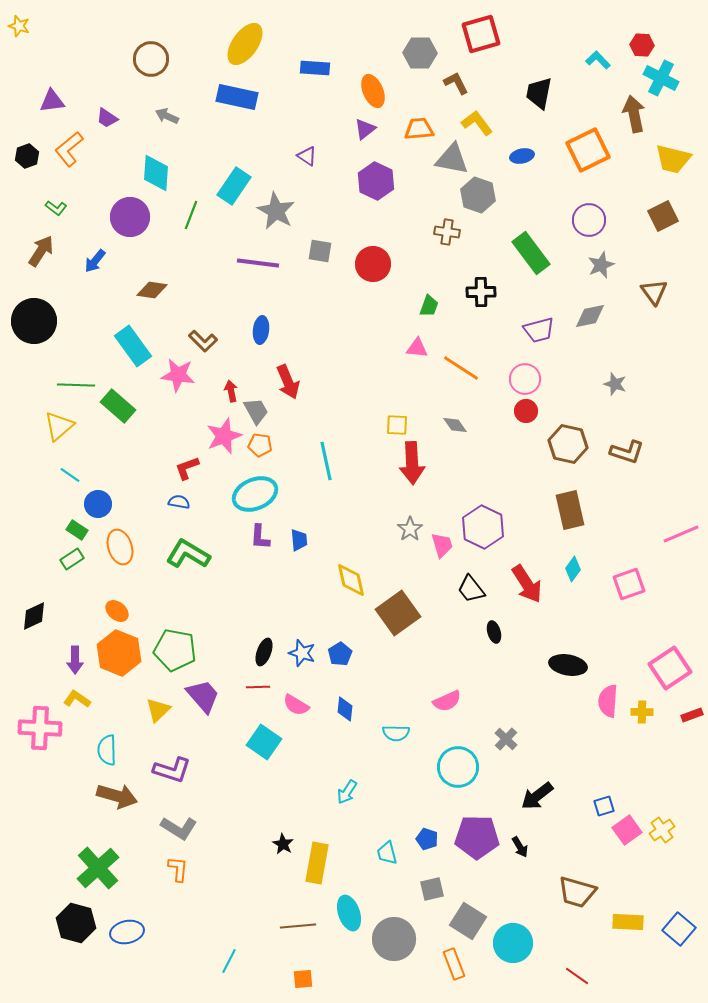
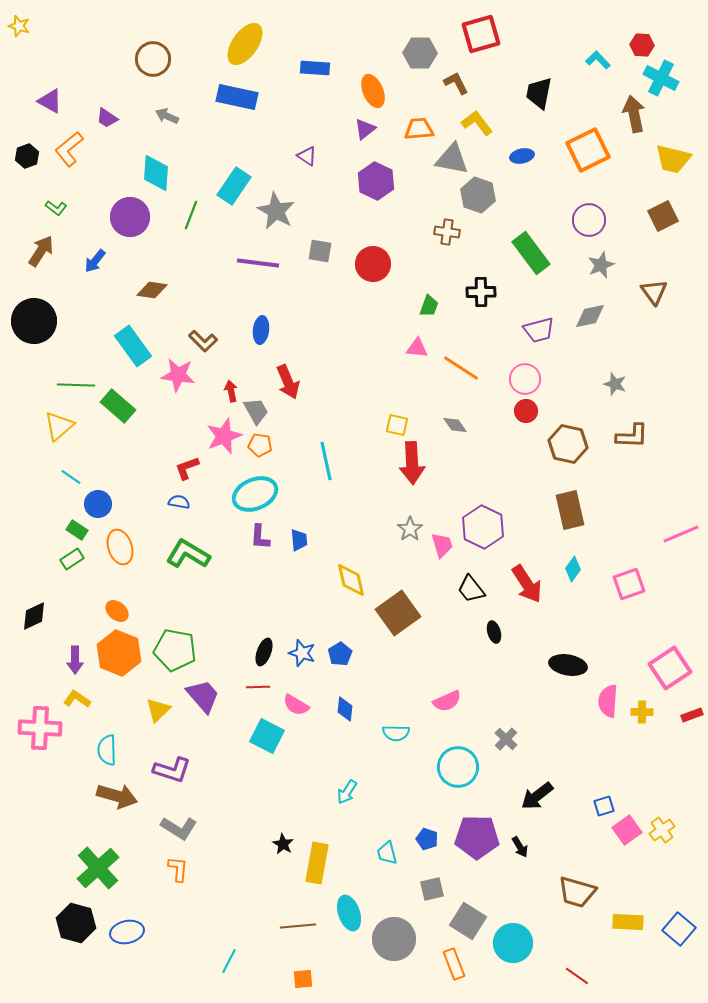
brown circle at (151, 59): moved 2 px right
purple triangle at (52, 101): moved 2 px left; rotated 36 degrees clockwise
yellow square at (397, 425): rotated 10 degrees clockwise
brown L-shape at (627, 452): moved 5 px right, 16 px up; rotated 16 degrees counterclockwise
cyan line at (70, 475): moved 1 px right, 2 px down
cyan square at (264, 742): moved 3 px right, 6 px up; rotated 8 degrees counterclockwise
